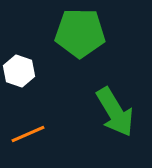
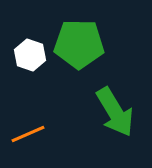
green pentagon: moved 1 px left, 11 px down
white hexagon: moved 11 px right, 16 px up
